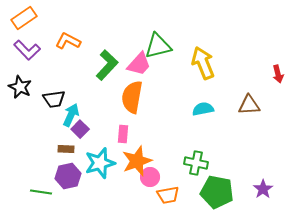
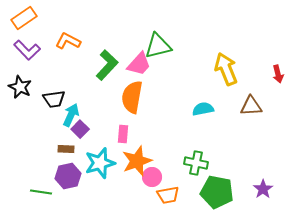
yellow arrow: moved 23 px right, 6 px down
brown triangle: moved 2 px right, 1 px down
pink circle: moved 2 px right
